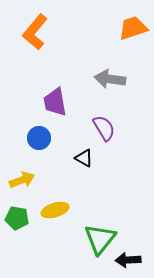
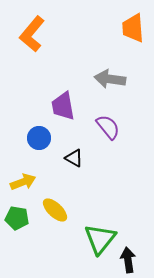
orange trapezoid: rotated 76 degrees counterclockwise
orange L-shape: moved 3 px left, 2 px down
purple trapezoid: moved 8 px right, 4 px down
purple semicircle: moved 4 px right, 1 px up; rotated 8 degrees counterclockwise
black triangle: moved 10 px left
yellow arrow: moved 1 px right, 2 px down
yellow ellipse: rotated 60 degrees clockwise
black arrow: rotated 85 degrees clockwise
